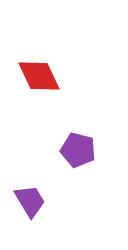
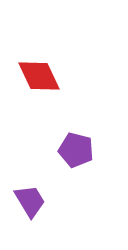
purple pentagon: moved 2 px left
